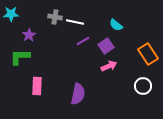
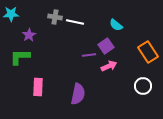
purple line: moved 6 px right, 14 px down; rotated 24 degrees clockwise
orange rectangle: moved 2 px up
pink rectangle: moved 1 px right, 1 px down
